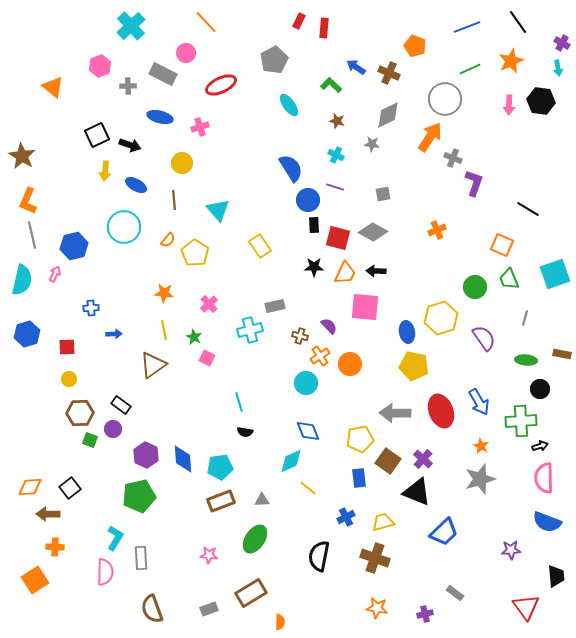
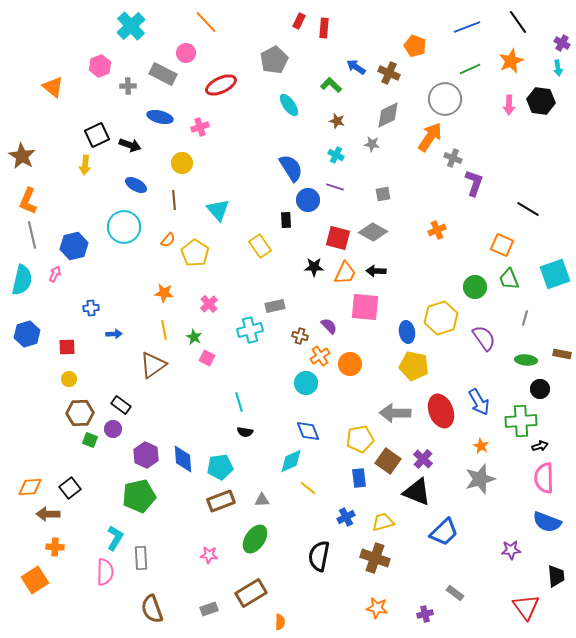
yellow arrow at (105, 171): moved 20 px left, 6 px up
black rectangle at (314, 225): moved 28 px left, 5 px up
